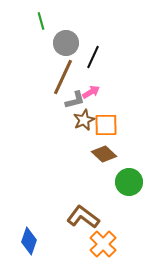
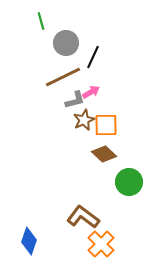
brown line: rotated 39 degrees clockwise
orange cross: moved 2 px left
